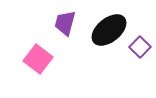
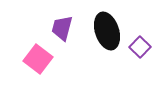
purple trapezoid: moved 3 px left, 5 px down
black ellipse: moved 2 px left, 1 px down; rotated 69 degrees counterclockwise
